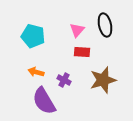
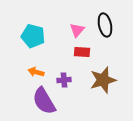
purple cross: rotated 32 degrees counterclockwise
